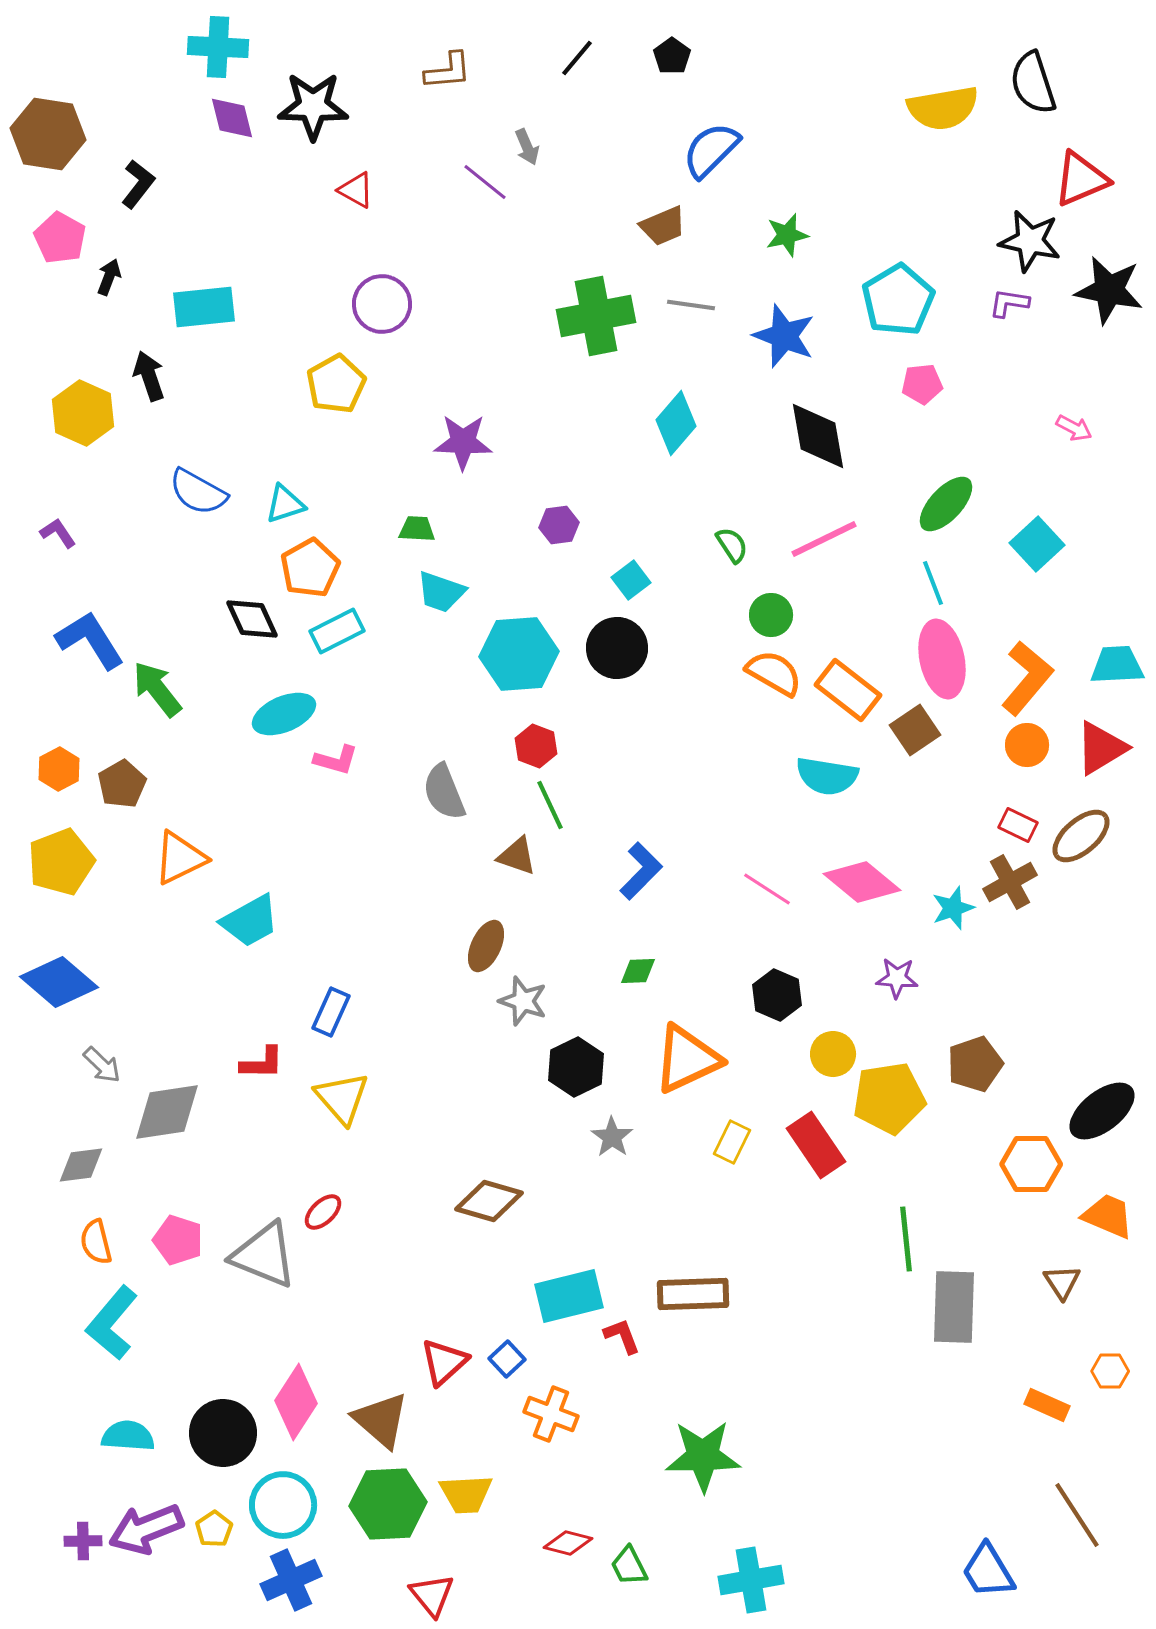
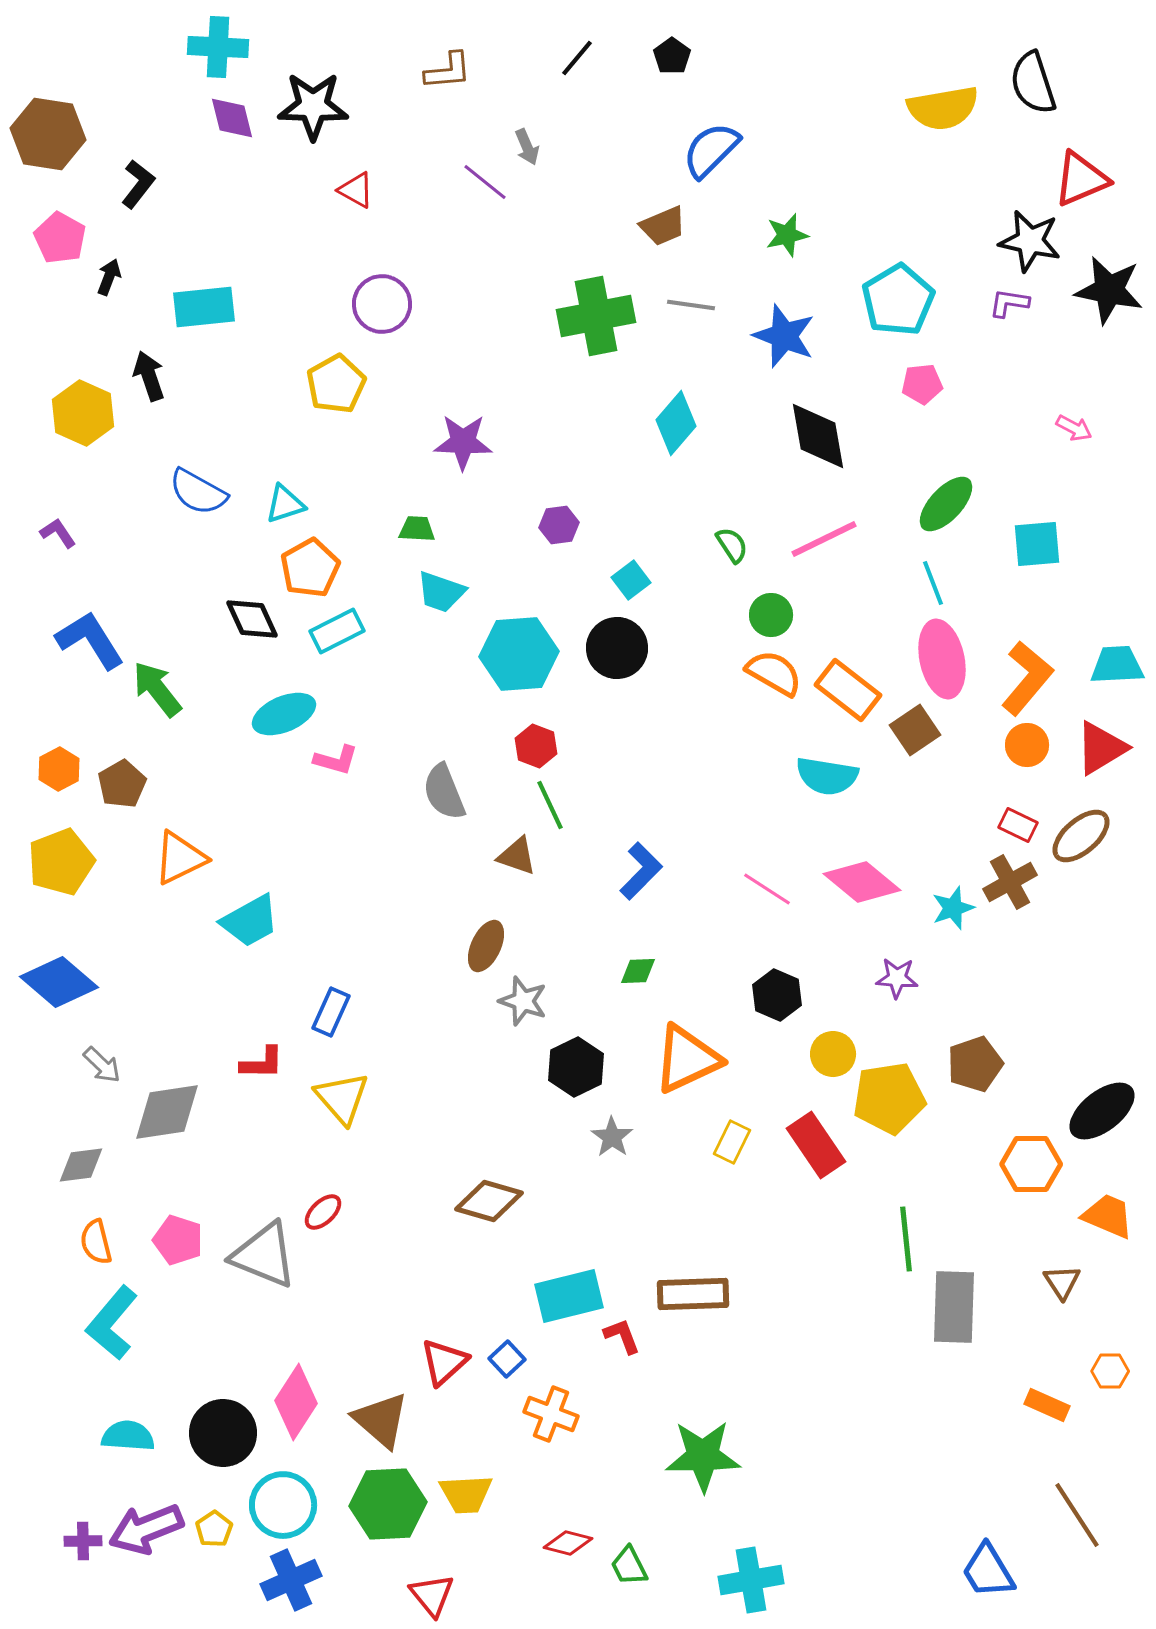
cyan square at (1037, 544): rotated 38 degrees clockwise
